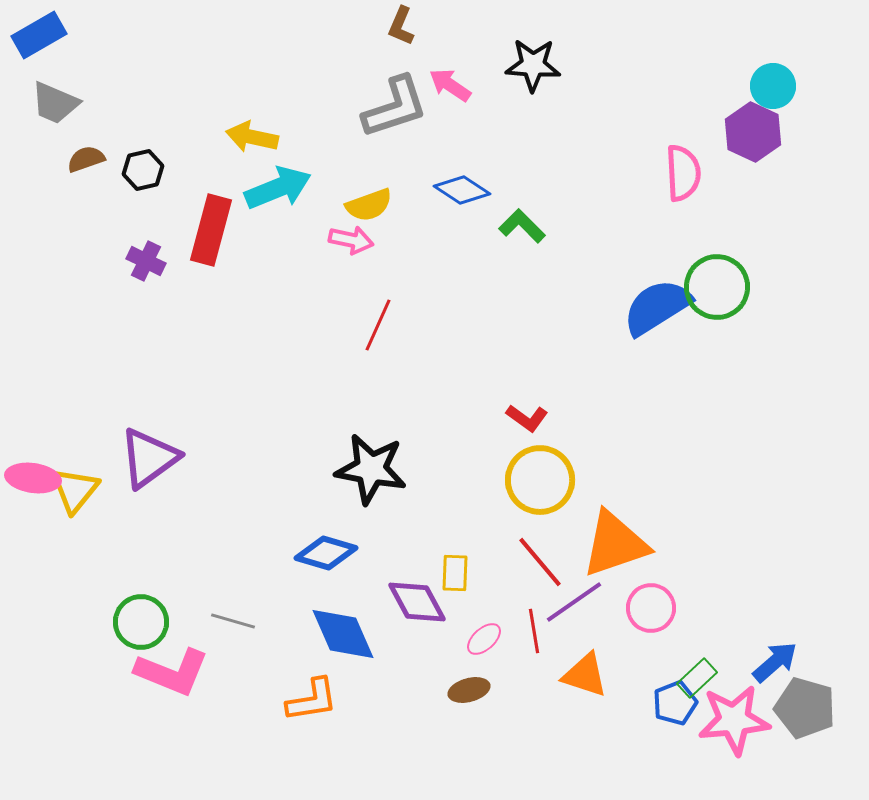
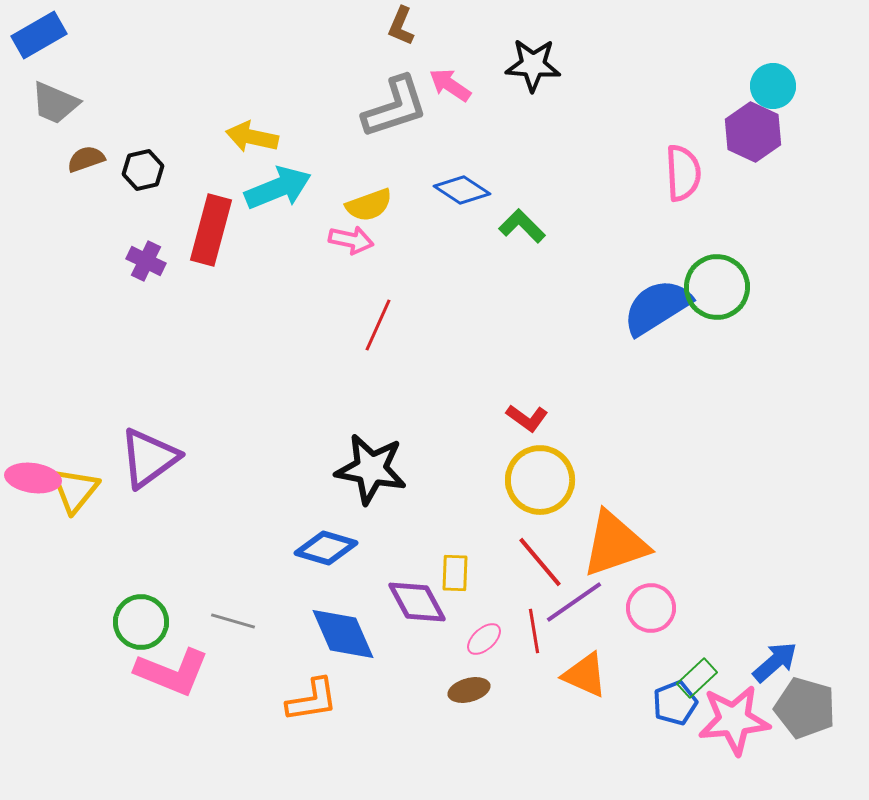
blue diamond at (326, 553): moved 5 px up
orange triangle at (585, 675): rotated 6 degrees clockwise
